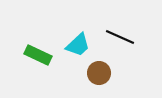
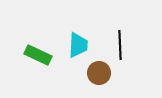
black line: moved 8 px down; rotated 64 degrees clockwise
cyan trapezoid: rotated 44 degrees counterclockwise
